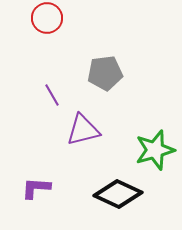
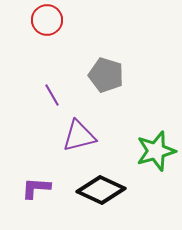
red circle: moved 2 px down
gray pentagon: moved 1 px right, 2 px down; rotated 24 degrees clockwise
purple triangle: moved 4 px left, 6 px down
green star: moved 1 px right, 1 px down
black diamond: moved 17 px left, 4 px up
